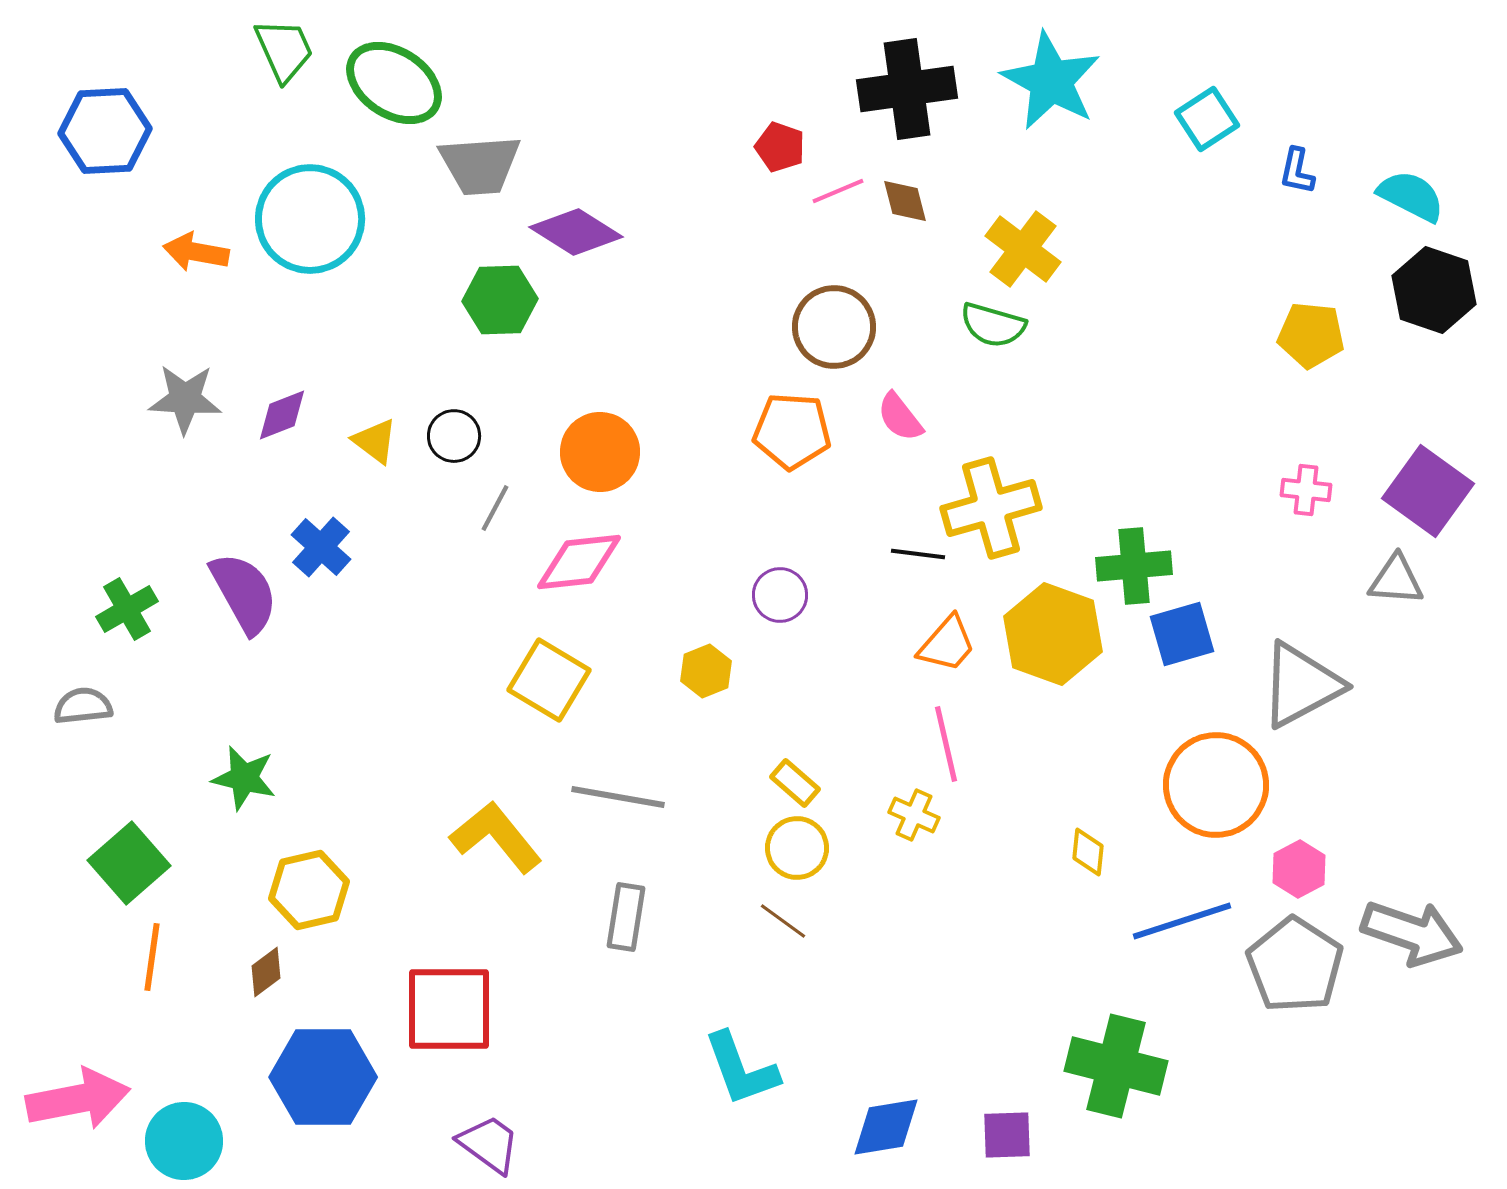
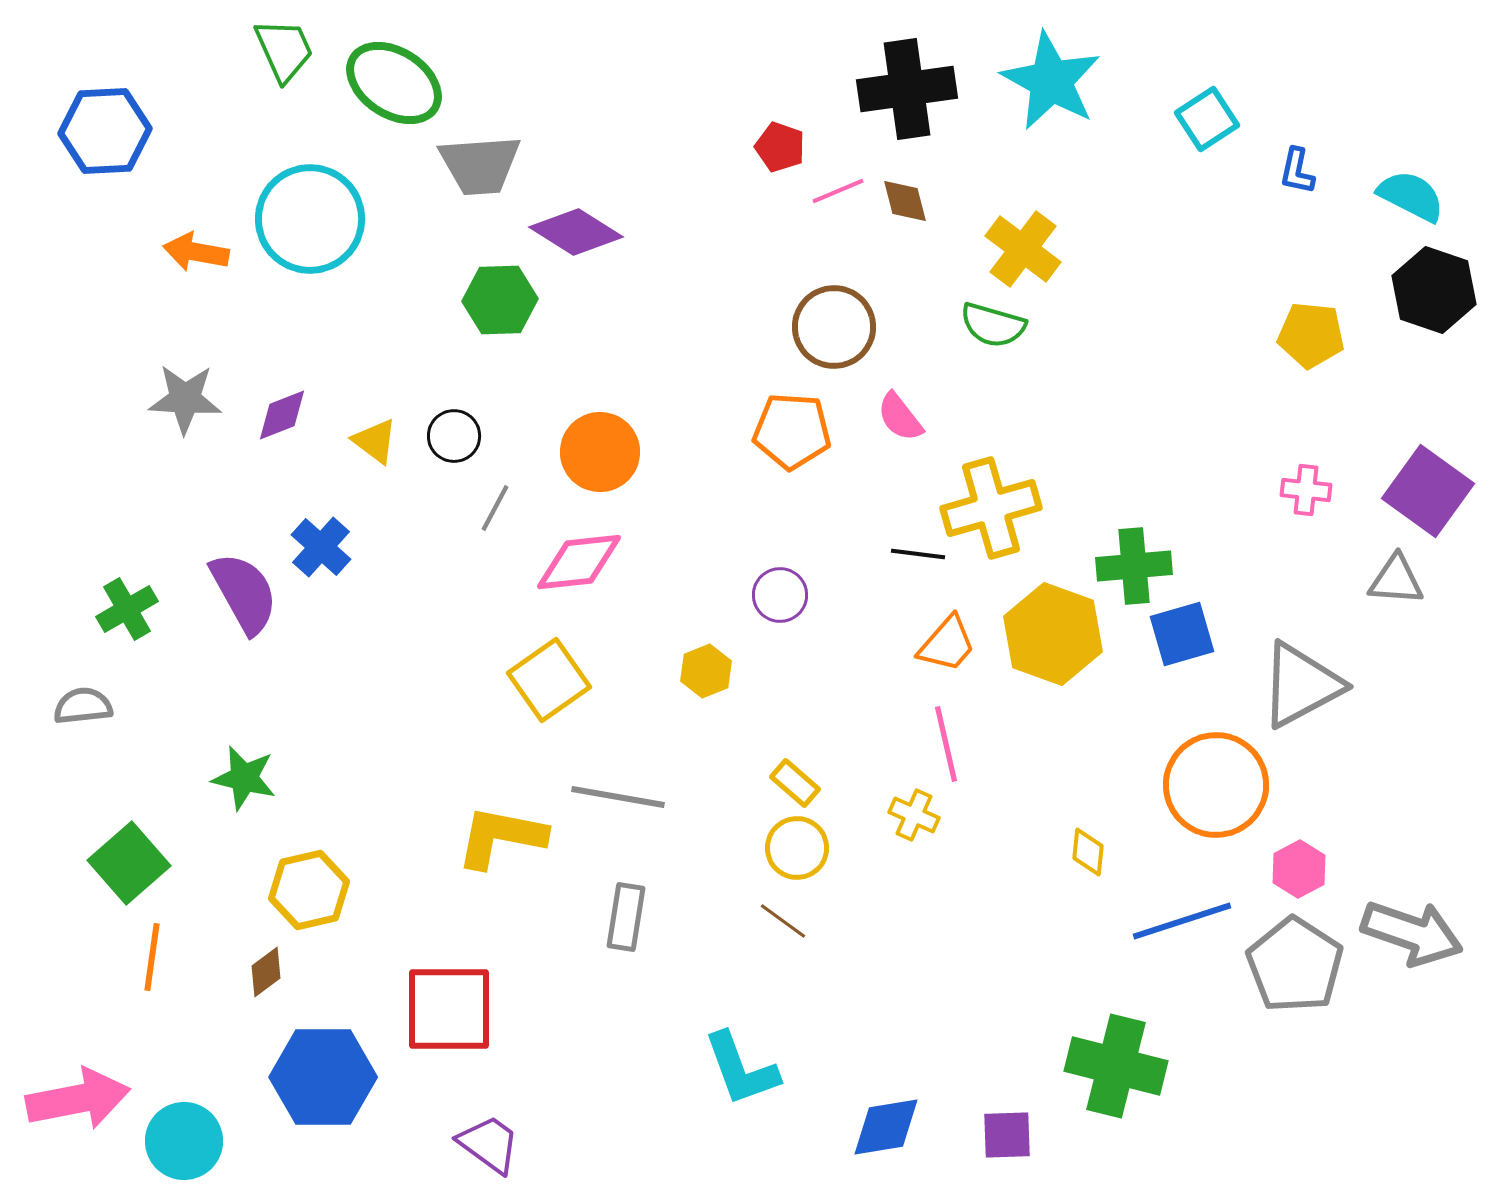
yellow square at (549, 680): rotated 24 degrees clockwise
yellow L-shape at (496, 837): moved 5 px right; rotated 40 degrees counterclockwise
